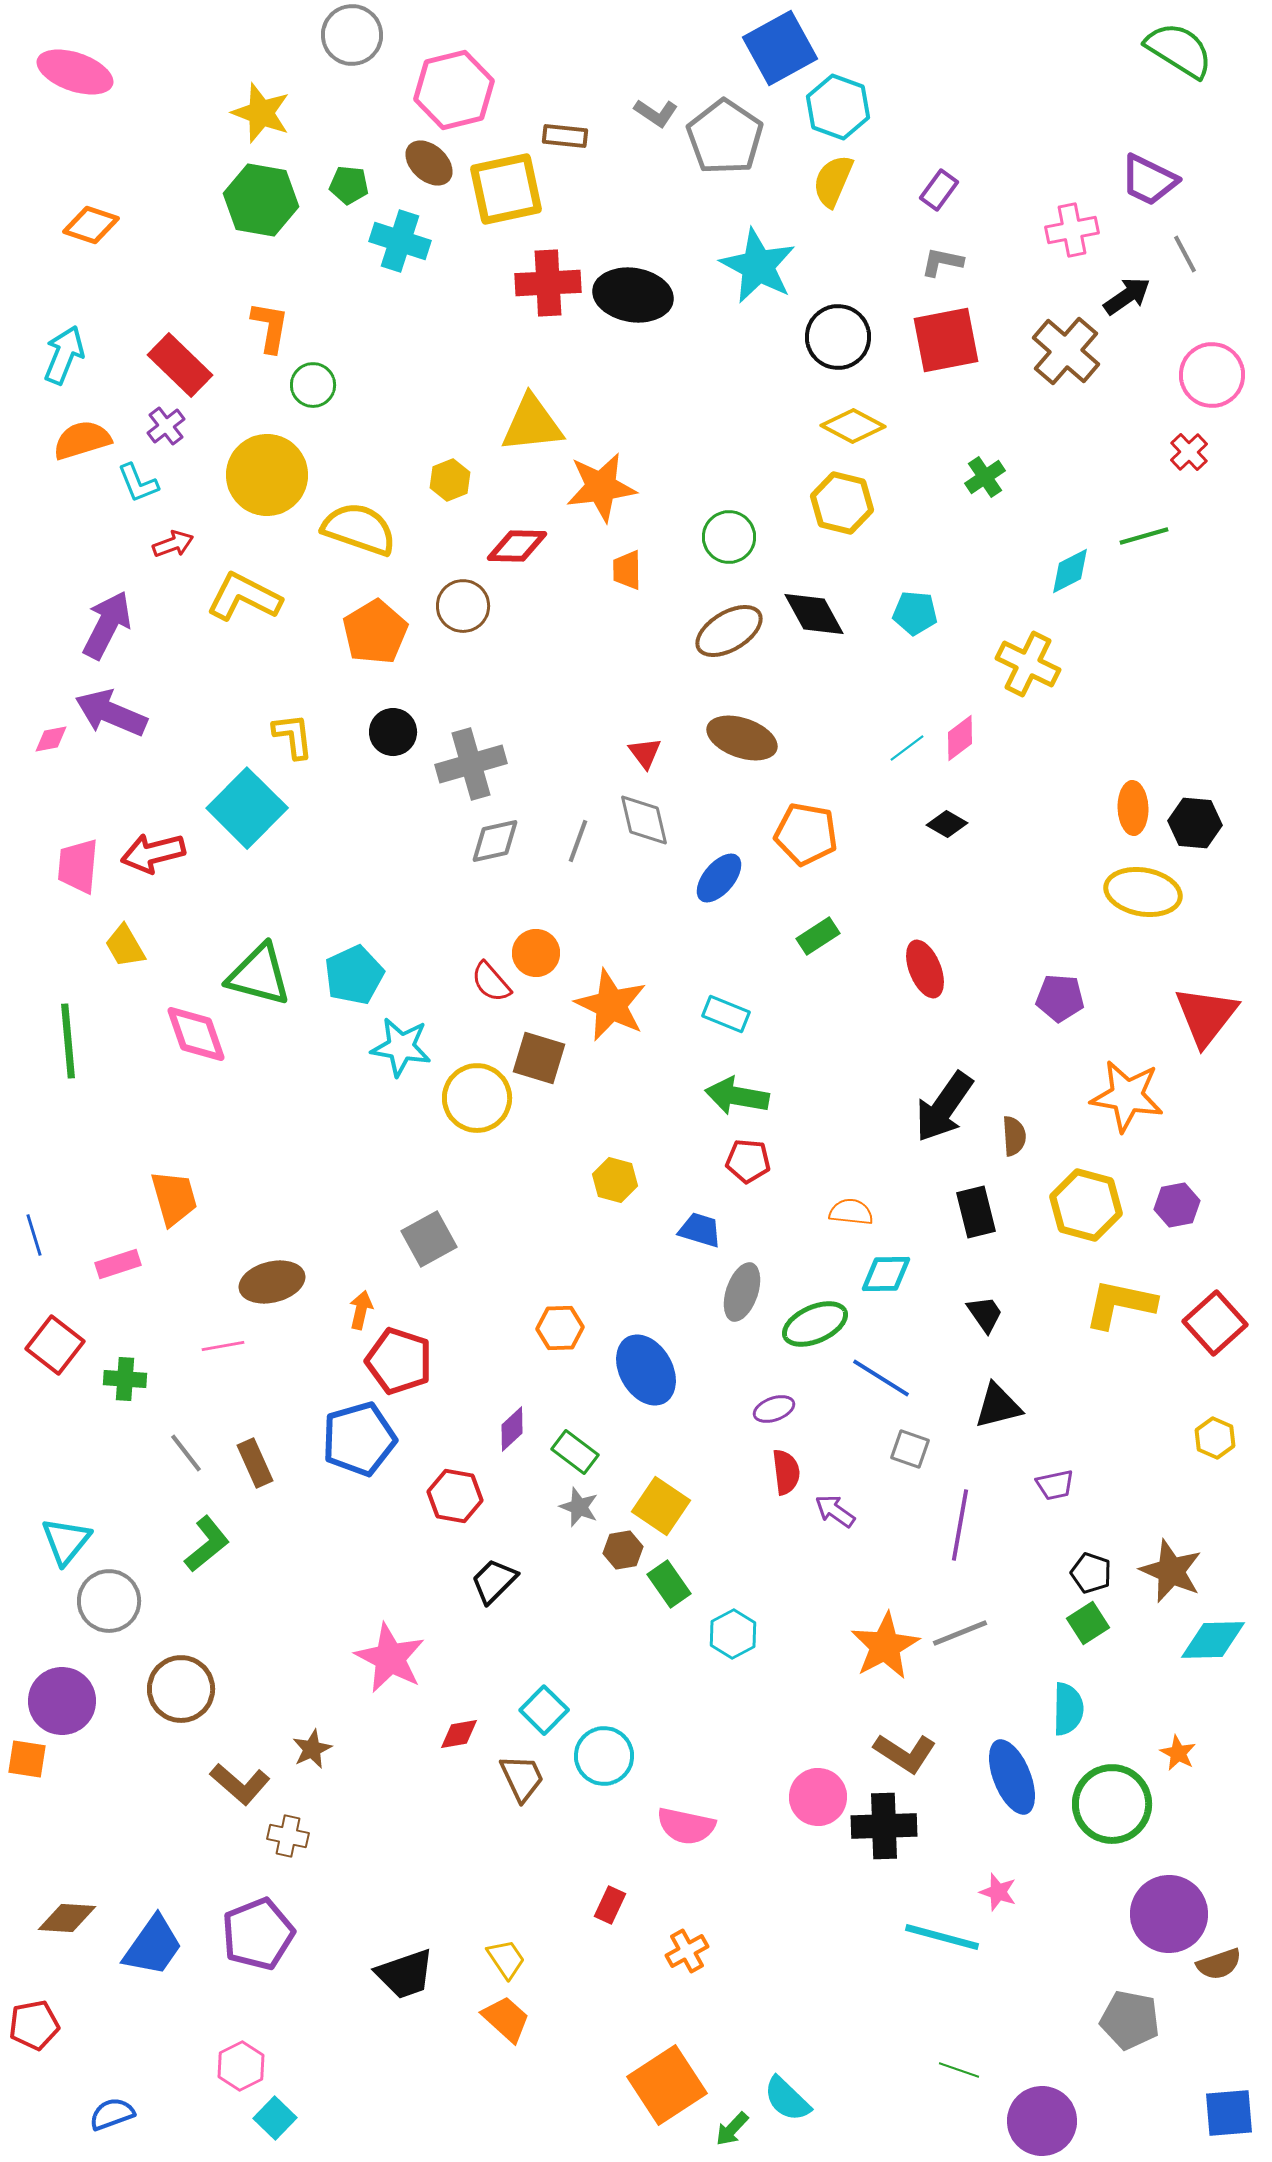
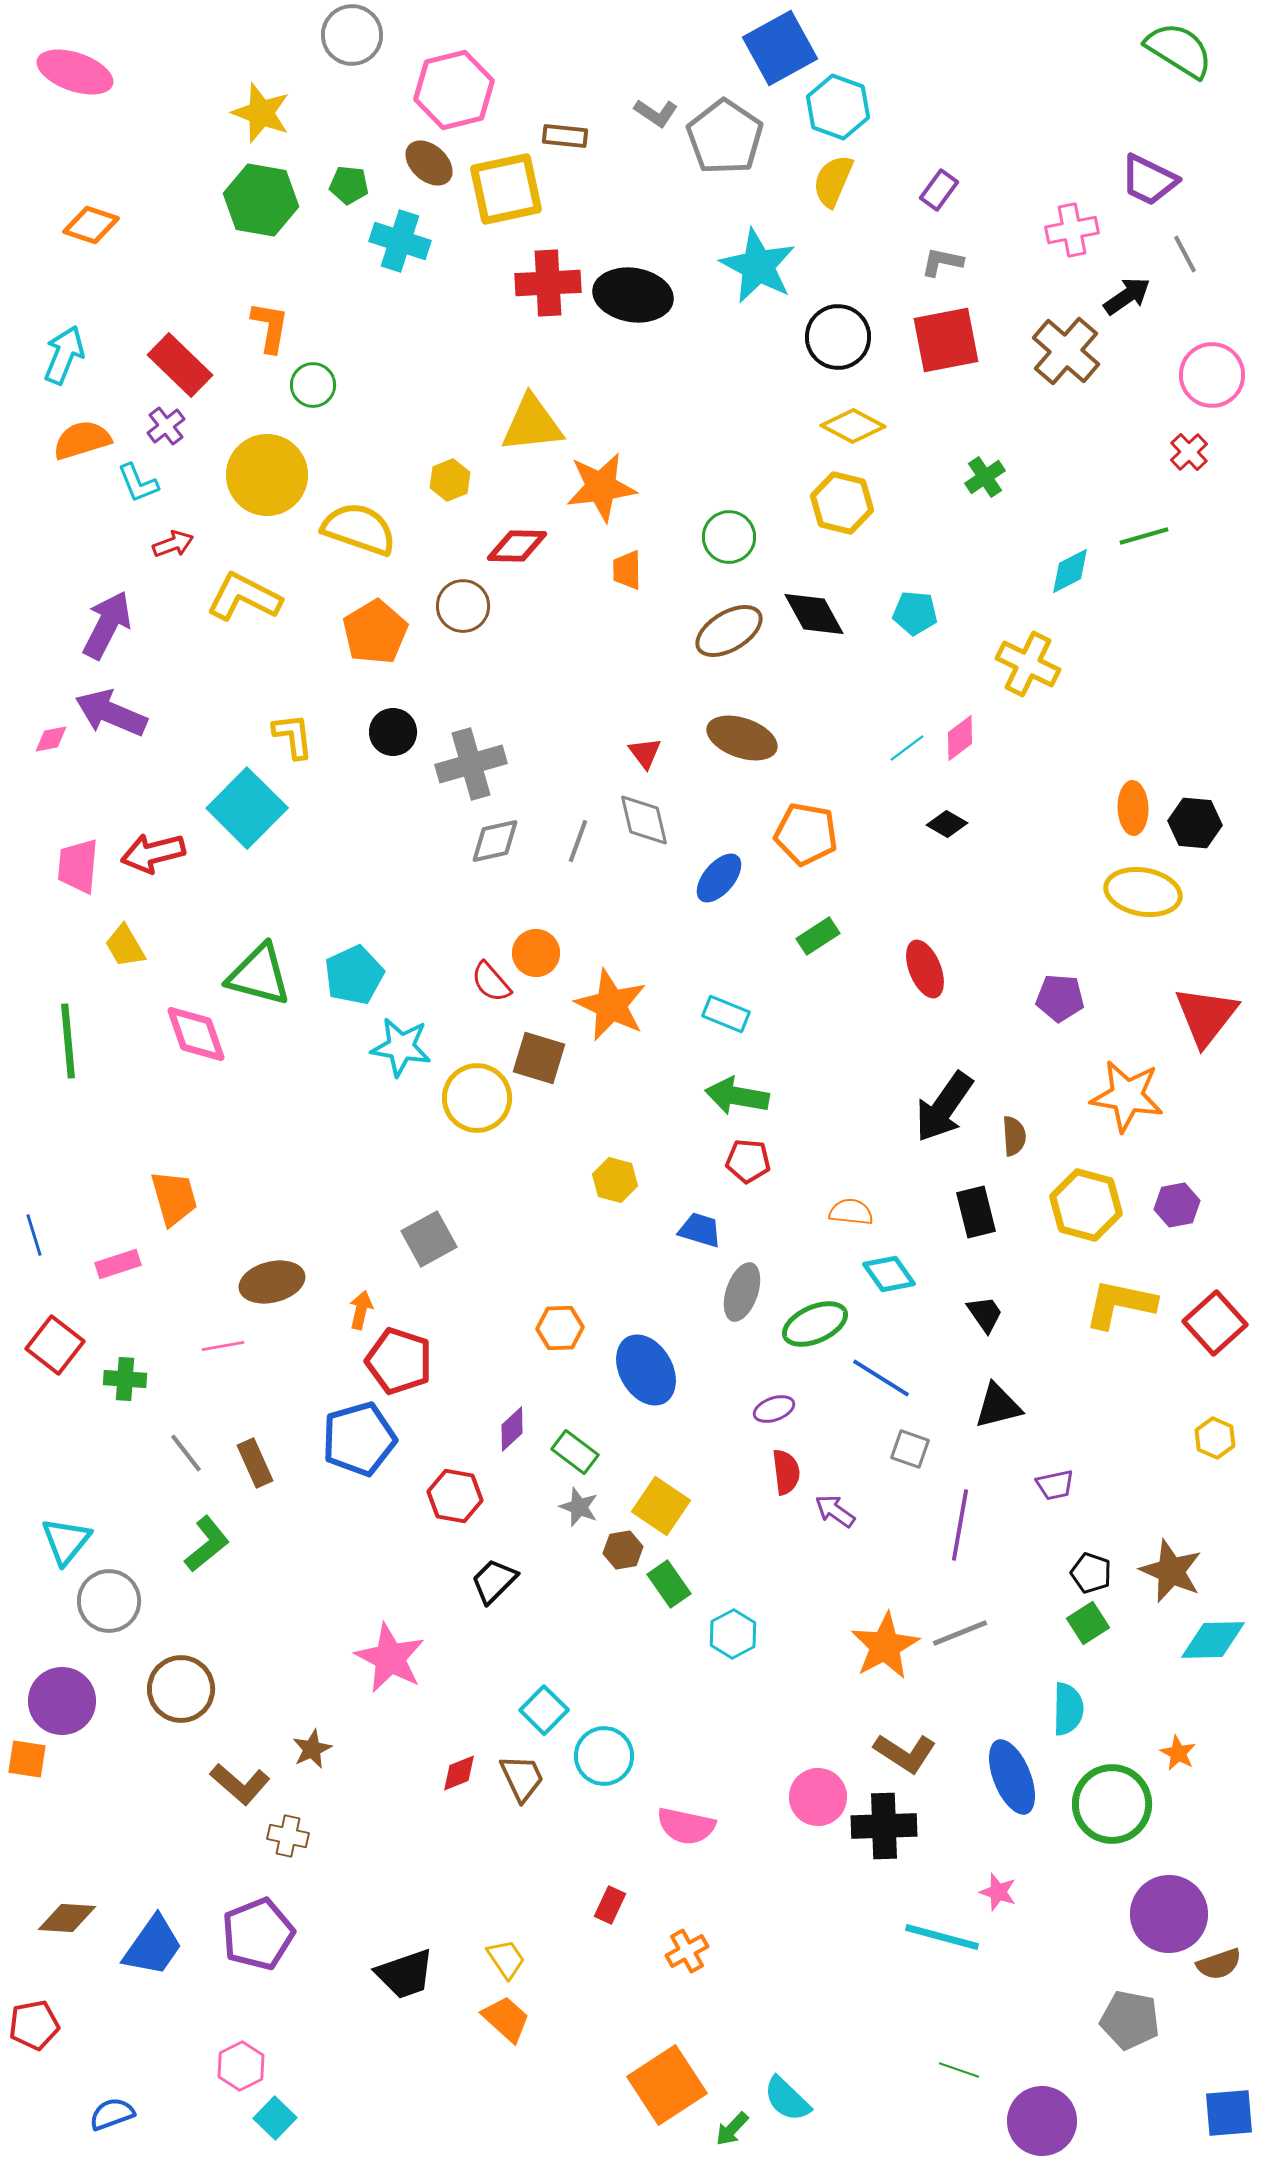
cyan diamond at (886, 1274): moved 3 px right; rotated 56 degrees clockwise
red diamond at (459, 1734): moved 39 px down; rotated 12 degrees counterclockwise
